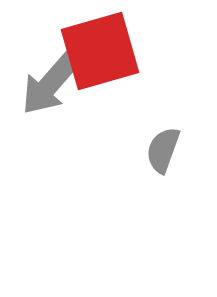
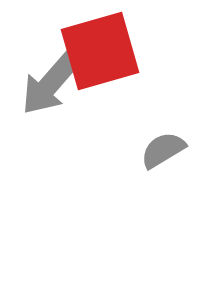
gray semicircle: rotated 39 degrees clockwise
